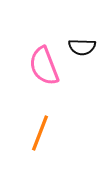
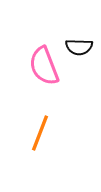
black semicircle: moved 3 px left
